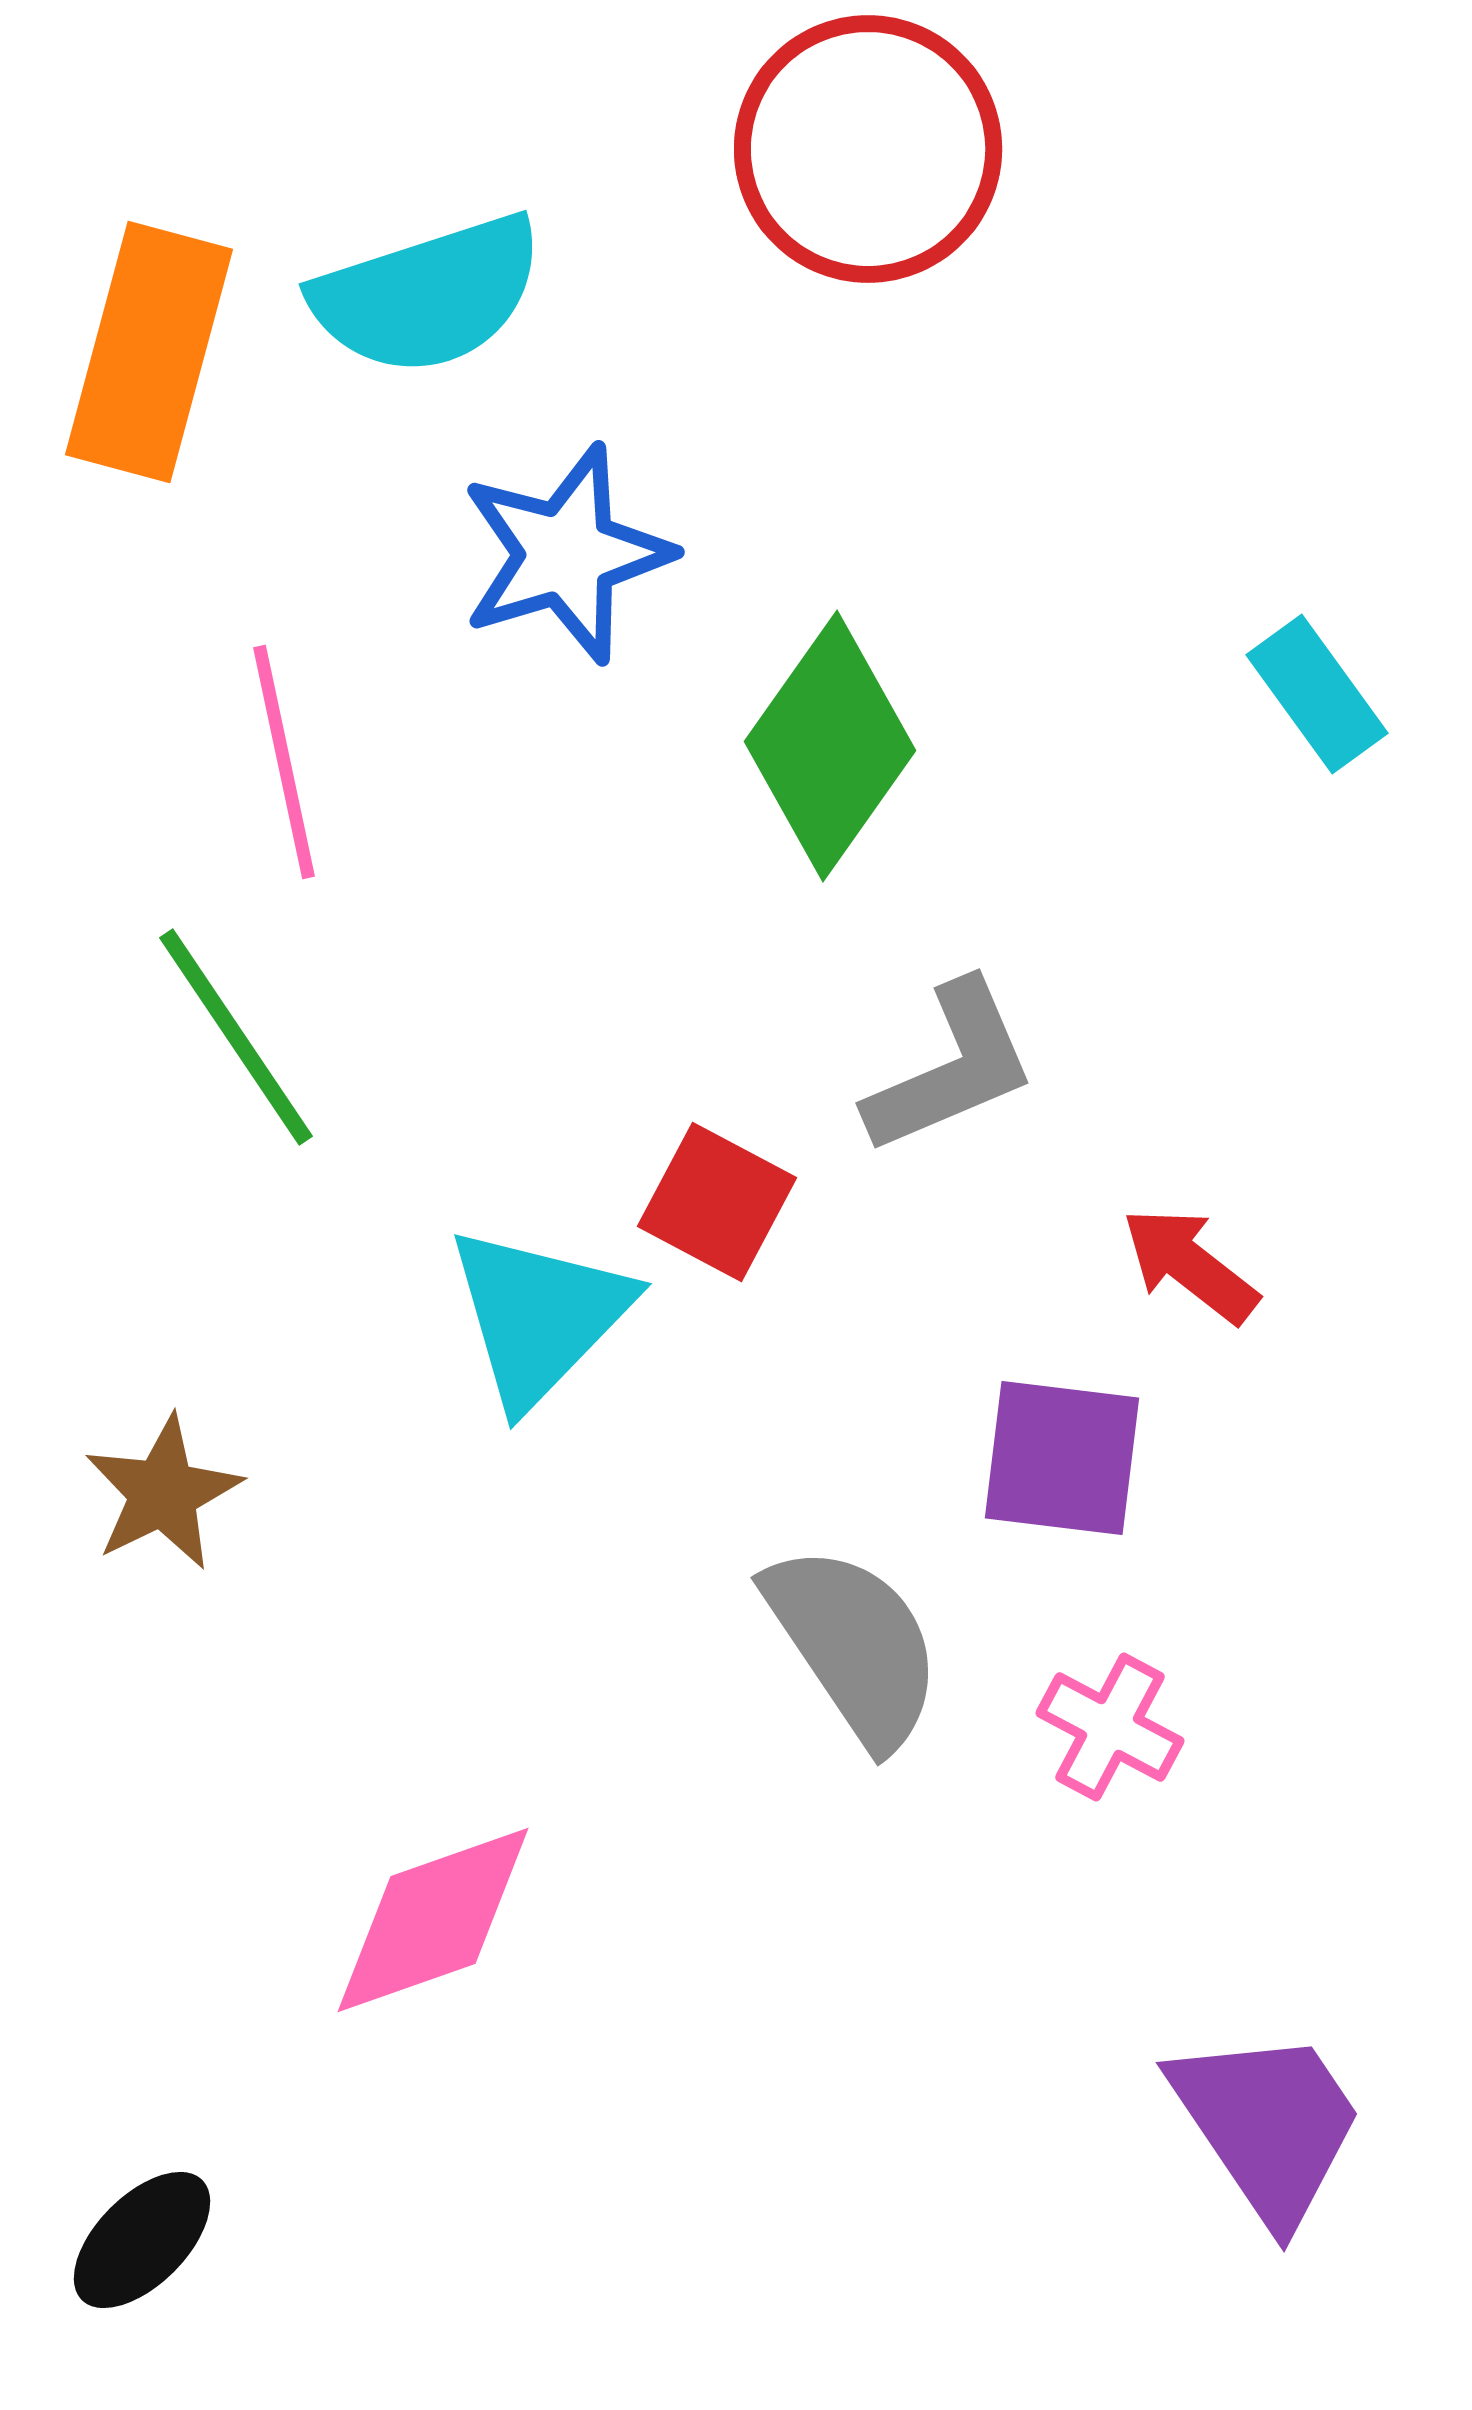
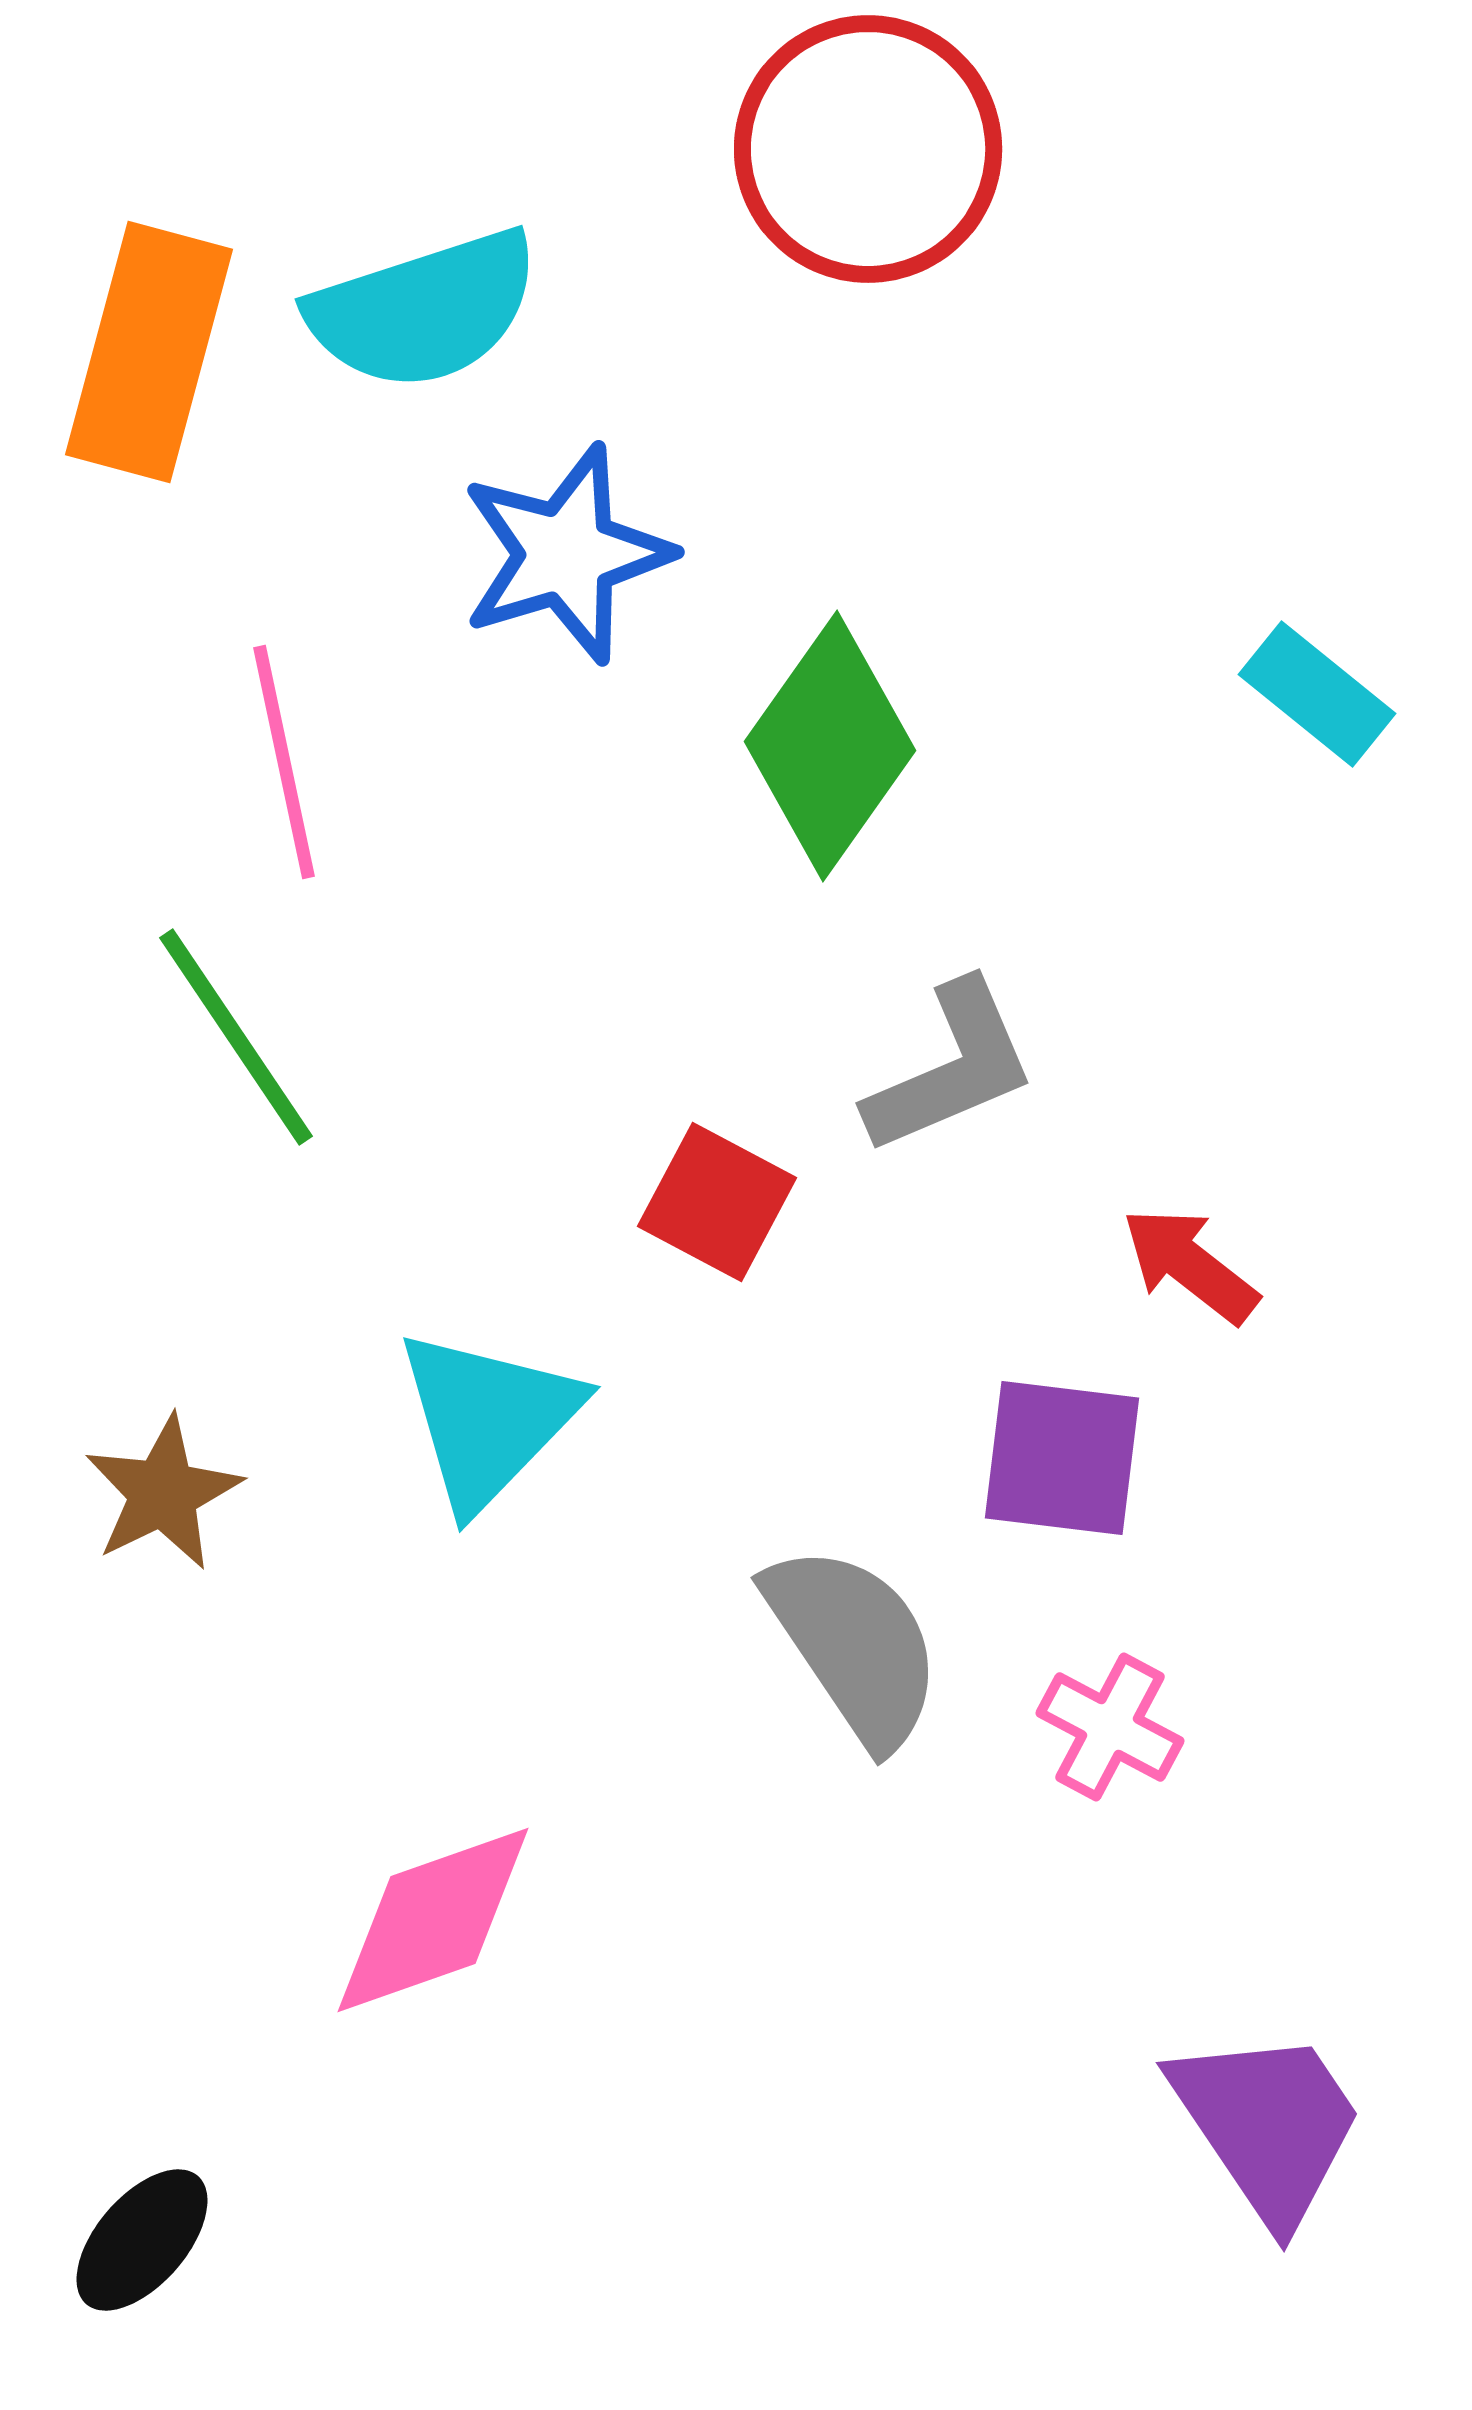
cyan semicircle: moved 4 px left, 15 px down
cyan rectangle: rotated 15 degrees counterclockwise
cyan triangle: moved 51 px left, 103 px down
black ellipse: rotated 4 degrees counterclockwise
